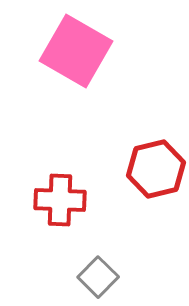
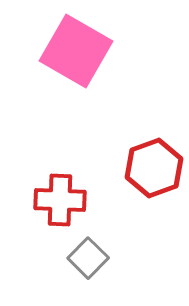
red hexagon: moved 2 px left, 1 px up; rotated 6 degrees counterclockwise
gray square: moved 10 px left, 19 px up
